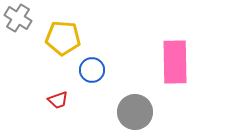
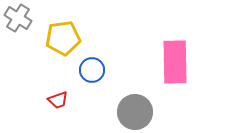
yellow pentagon: rotated 12 degrees counterclockwise
